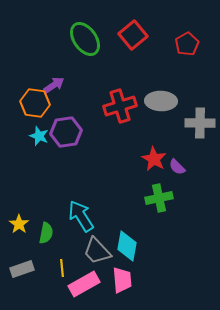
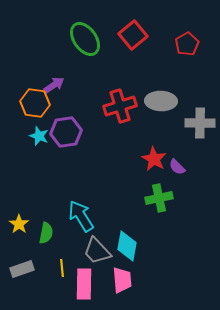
pink rectangle: rotated 60 degrees counterclockwise
